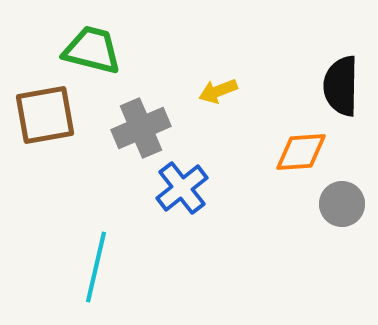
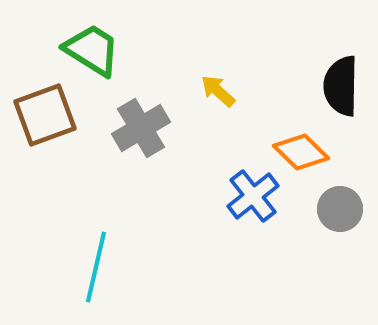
green trapezoid: rotated 18 degrees clockwise
yellow arrow: rotated 63 degrees clockwise
brown square: rotated 10 degrees counterclockwise
gray cross: rotated 8 degrees counterclockwise
orange diamond: rotated 48 degrees clockwise
blue cross: moved 71 px right, 8 px down
gray circle: moved 2 px left, 5 px down
